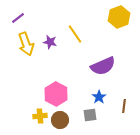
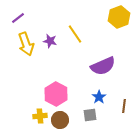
purple star: moved 1 px up
